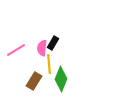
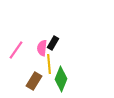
pink line: rotated 24 degrees counterclockwise
